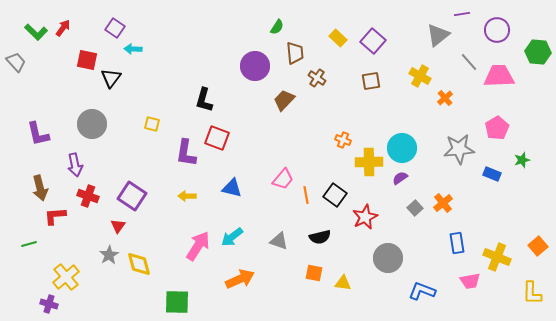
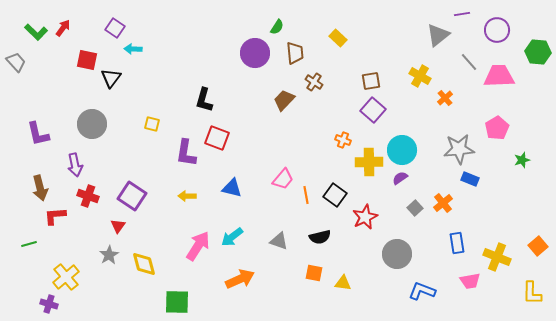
purple square at (373, 41): moved 69 px down
purple circle at (255, 66): moved 13 px up
brown cross at (317, 78): moved 3 px left, 4 px down
cyan circle at (402, 148): moved 2 px down
blue rectangle at (492, 174): moved 22 px left, 5 px down
gray circle at (388, 258): moved 9 px right, 4 px up
yellow diamond at (139, 264): moved 5 px right
